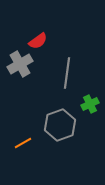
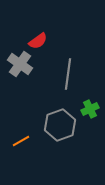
gray cross: rotated 25 degrees counterclockwise
gray line: moved 1 px right, 1 px down
green cross: moved 5 px down
orange line: moved 2 px left, 2 px up
